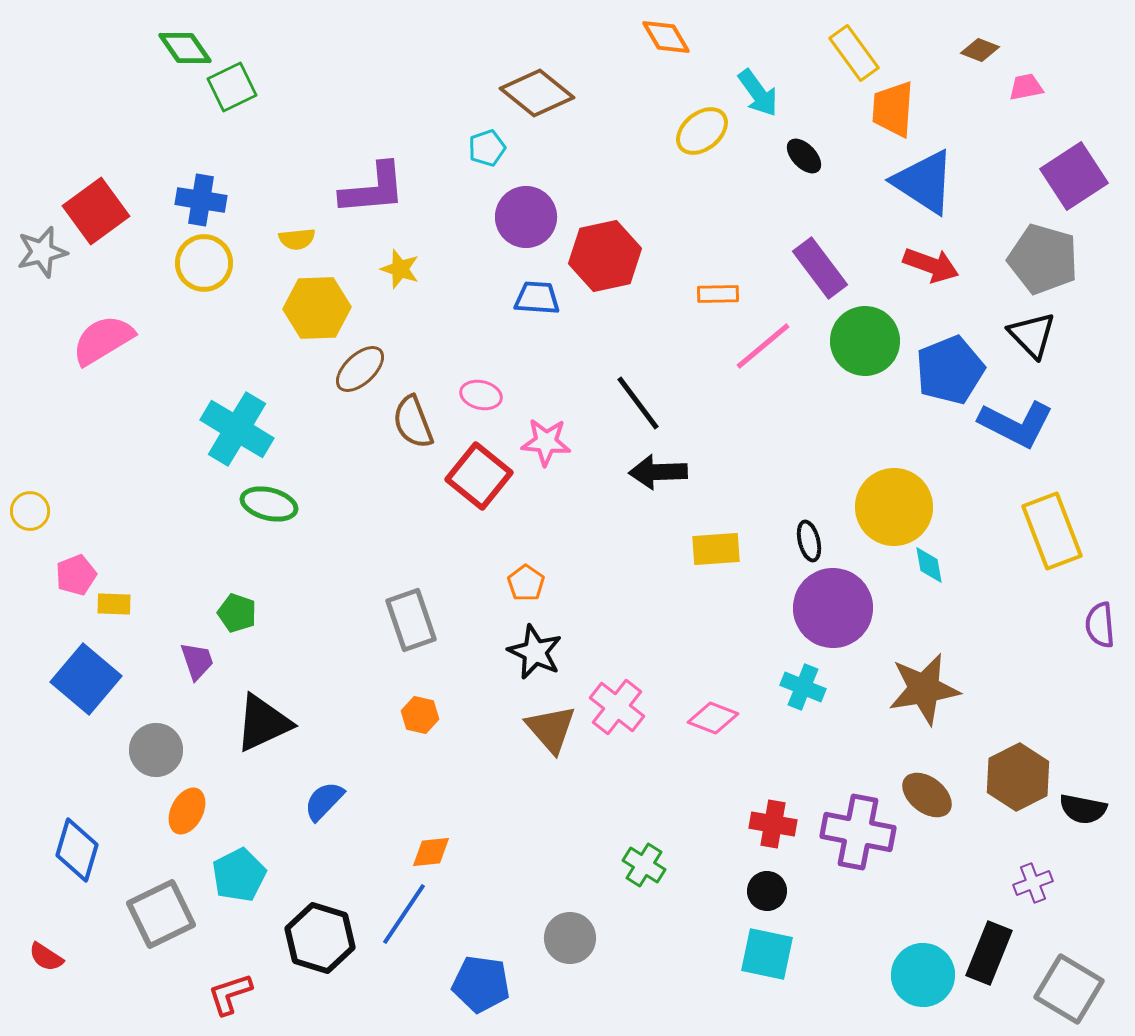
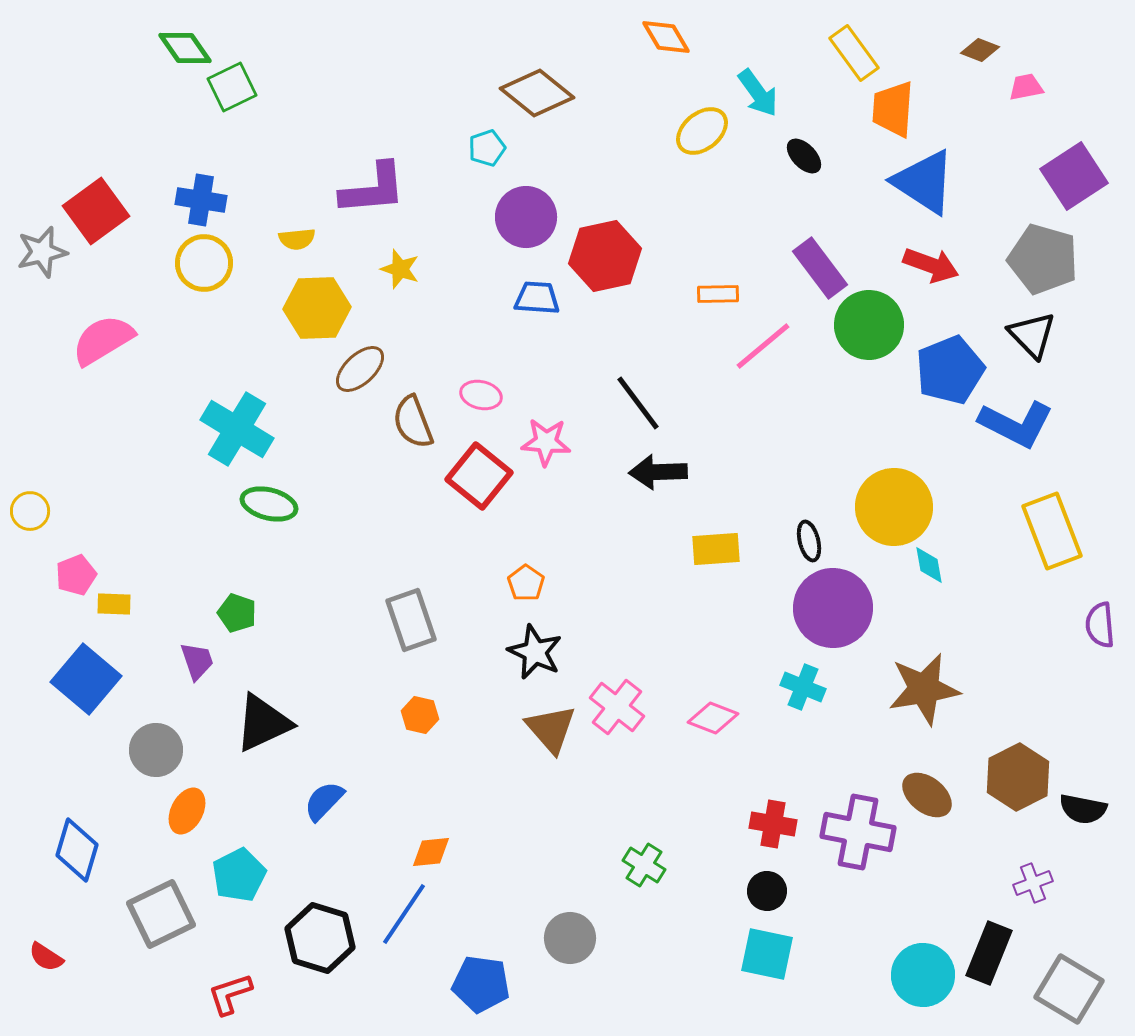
green circle at (865, 341): moved 4 px right, 16 px up
